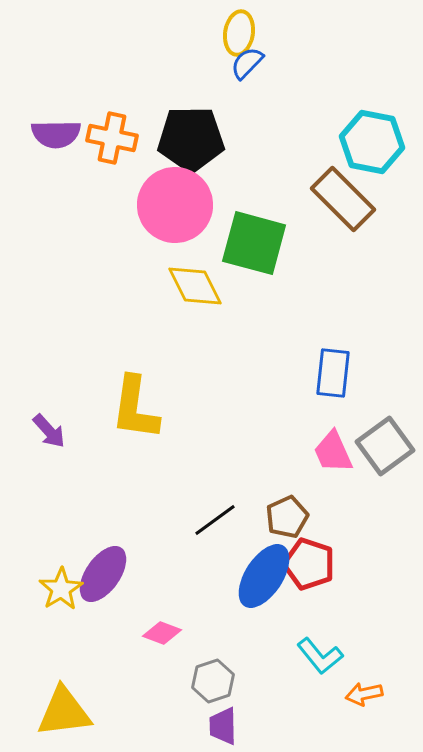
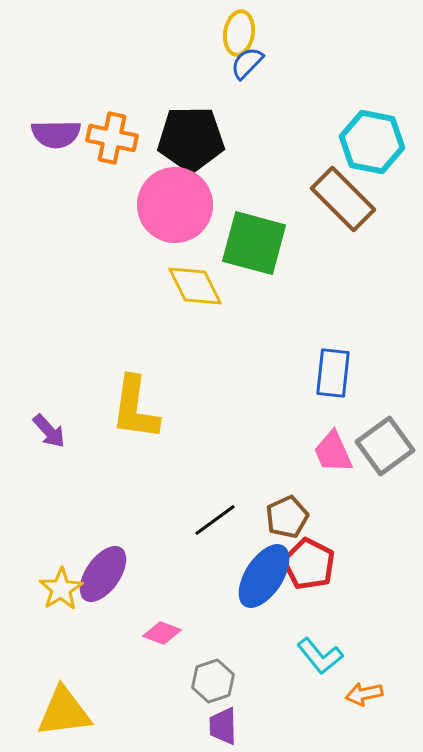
red pentagon: rotated 9 degrees clockwise
